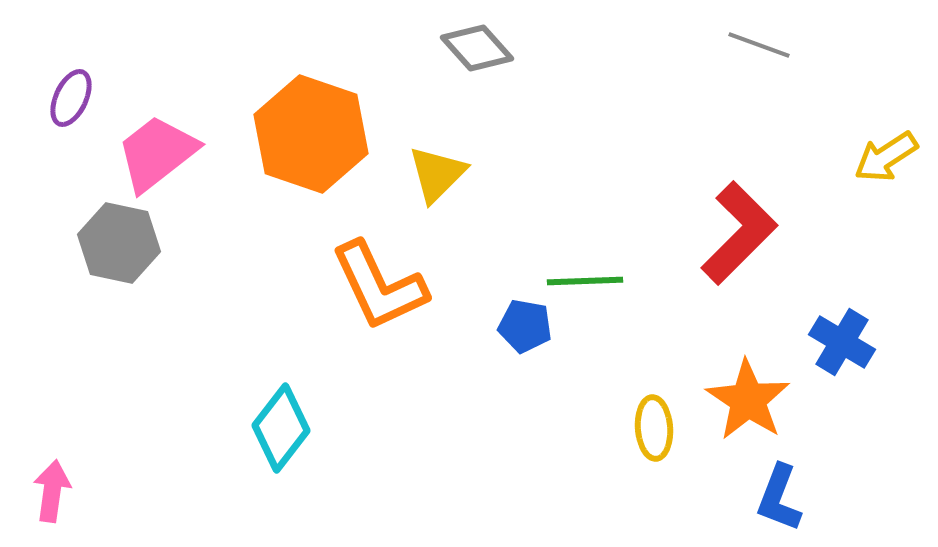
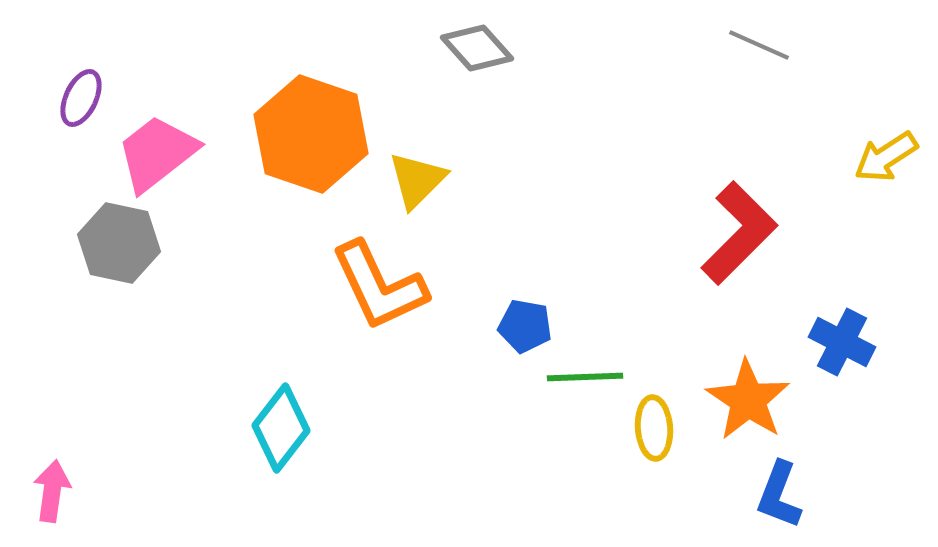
gray line: rotated 4 degrees clockwise
purple ellipse: moved 10 px right
yellow triangle: moved 20 px left, 6 px down
green line: moved 96 px down
blue cross: rotated 4 degrees counterclockwise
blue L-shape: moved 3 px up
